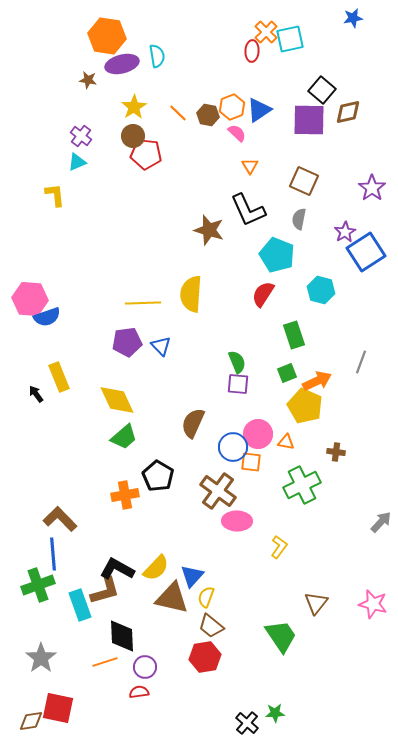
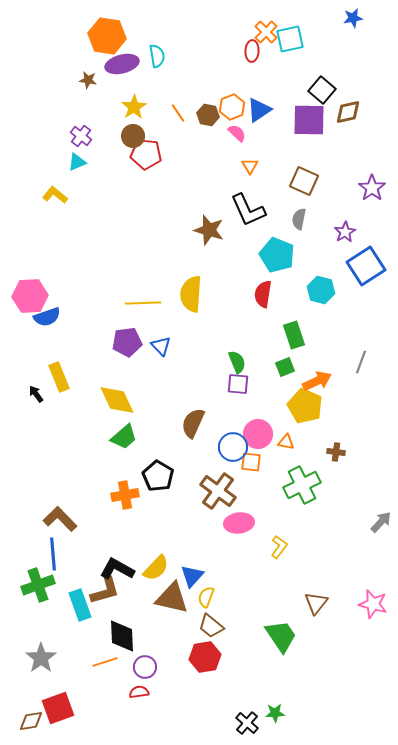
orange line at (178, 113): rotated 12 degrees clockwise
yellow L-shape at (55, 195): rotated 45 degrees counterclockwise
blue square at (366, 252): moved 14 px down
red semicircle at (263, 294): rotated 24 degrees counterclockwise
pink hexagon at (30, 299): moved 3 px up; rotated 8 degrees counterclockwise
green square at (287, 373): moved 2 px left, 6 px up
pink ellipse at (237, 521): moved 2 px right, 2 px down; rotated 8 degrees counterclockwise
red square at (58, 708): rotated 32 degrees counterclockwise
